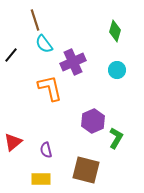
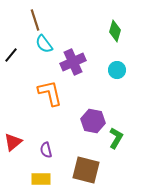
orange L-shape: moved 5 px down
purple hexagon: rotated 25 degrees counterclockwise
